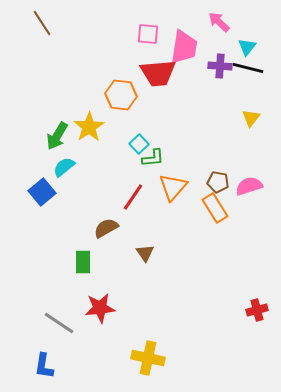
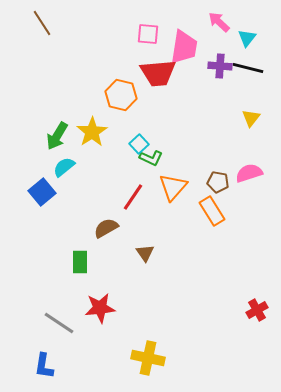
cyan triangle: moved 9 px up
orange hexagon: rotated 8 degrees clockwise
yellow star: moved 3 px right, 5 px down
green L-shape: moved 2 px left; rotated 30 degrees clockwise
pink semicircle: moved 13 px up
orange rectangle: moved 3 px left, 3 px down
green rectangle: moved 3 px left
red cross: rotated 15 degrees counterclockwise
